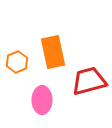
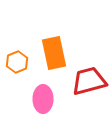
orange rectangle: moved 1 px right, 1 px down
pink ellipse: moved 1 px right, 1 px up
